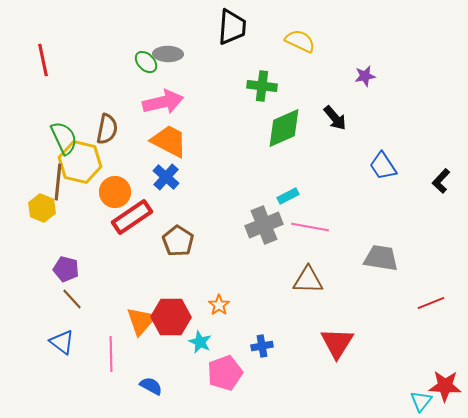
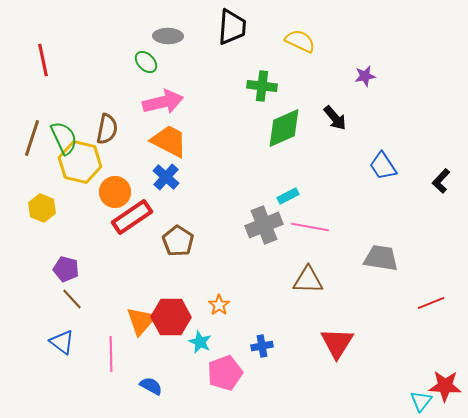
gray ellipse at (168, 54): moved 18 px up
brown line at (58, 182): moved 26 px left, 44 px up; rotated 12 degrees clockwise
